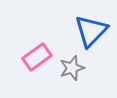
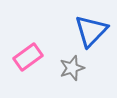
pink rectangle: moved 9 px left
